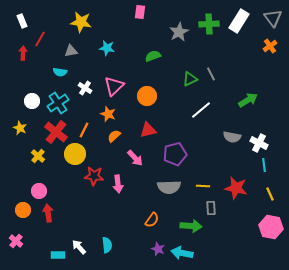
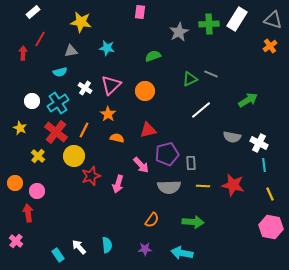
gray triangle at (273, 18): moved 2 px down; rotated 36 degrees counterclockwise
white rectangle at (22, 21): moved 11 px right, 9 px up; rotated 72 degrees clockwise
white rectangle at (239, 21): moved 2 px left, 2 px up
cyan semicircle at (60, 72): rotated 24 degrees counterclockwise
gray line at (211, 74): rotated 40 degrees counterclockwise
pink triangle at (114, 86): moved 3 px left, 1 px up
orange circle at (147, 96): moved 2 px left, 5 px up
orange star at (108, 114): rotated 14 degrees clockwise
orange semicircle at (114, 136): moved 3 px right, 2 px down; rotated 56 degrees clockwise
yellow circle at (75, 154): moved 1 px left, 2 px down
purple pentagon at (175, 154): moved 8 px left
pink arrow at (135, 158): moved 6 px right, 7 px down
red star at (94, 176): moved 3 px left; rotated 24 degrees counterclockwise
pink arrow at (118, 184): rotated 24 degrees clockwise
red star at (236, 188): moved 3 px left, 3 px up
pink circle at (39, 191): moved 2 px left
gray rectangle at (211, 208): moved 20 px left, 45 px up
orange circle at (23, 210): moved 8 px left, 27 px up
red arrow at (48, 213): moved 20 px left
green arrow at (191, 226): moved 2 px right, 4 px up
purple star at (158, 249): moved 13 px left; rotated 24 degrees counterclockwise
cyan rectangle at (58, 255): rotated 56 degrees clockwise
